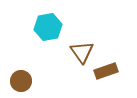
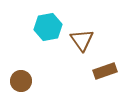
brown triangle: moved 12 px up
brown rectangle: moved 1 px left
